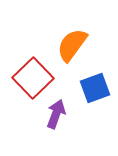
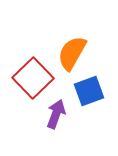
orange semicircle: moved 8 px down; rotated 6 degrees counterclockwise
blue square: moved 6 px left, 3 px down
